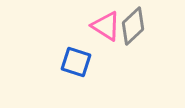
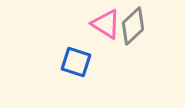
pink triangle: moved 2 px up
